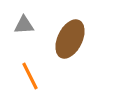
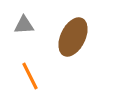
brown ellipse: moved 3 px right, 2 px up
